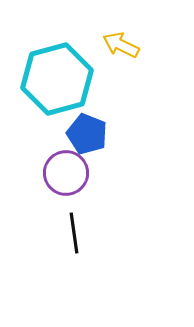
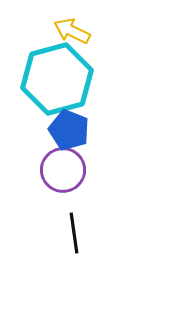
yellow arrow: moved 49 px left, 14 px up
blue pentagon: moved 18 px left, 4 px up
purple circle: moved 3 px left, 3 px up
